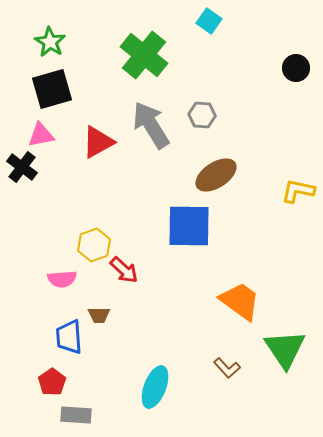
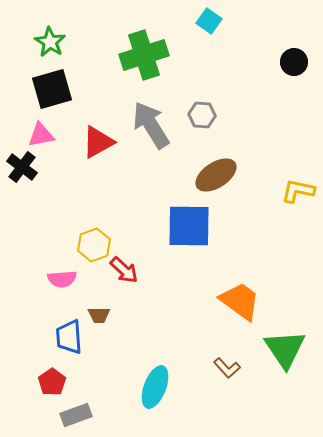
green cross: rotated 33 degrees clockwise
black circle: moved 2 px left, 6 px up
gray rectangle: rotated 24 degrees counterclockwise
